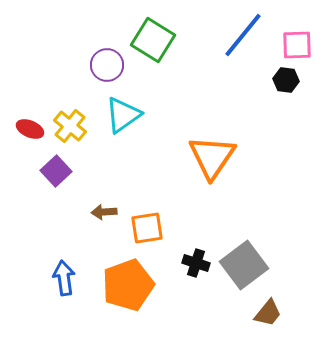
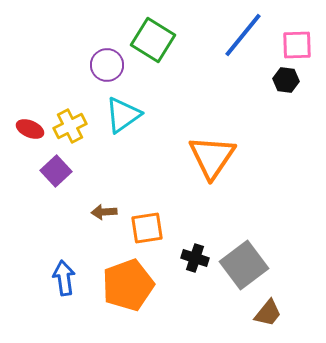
yellow cross: rotated 24 degrees clockwise
black cross: moved 1 px left, 5 px up
